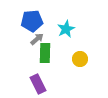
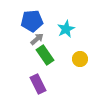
green rectangle: moved 2 px down; rotated 36 degrees counterclockwise
